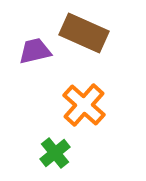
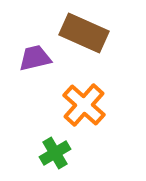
purple trapezoid: moved 7 px down
green cross: rotated 8 degrees clockwise
